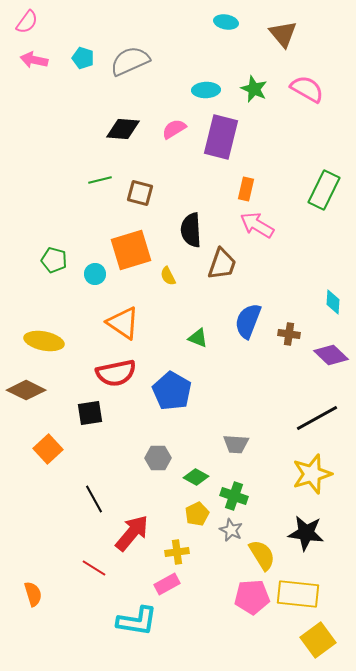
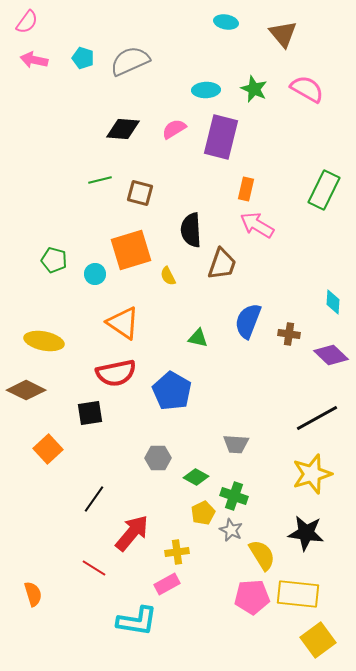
green triangle at (198, 338): rotated 10 degrees counterclockwise
black line at (94, 499): rotated 64 degrees clockwise
yellow pentagon at (197, 514): moved 6 px right, 1 px up
